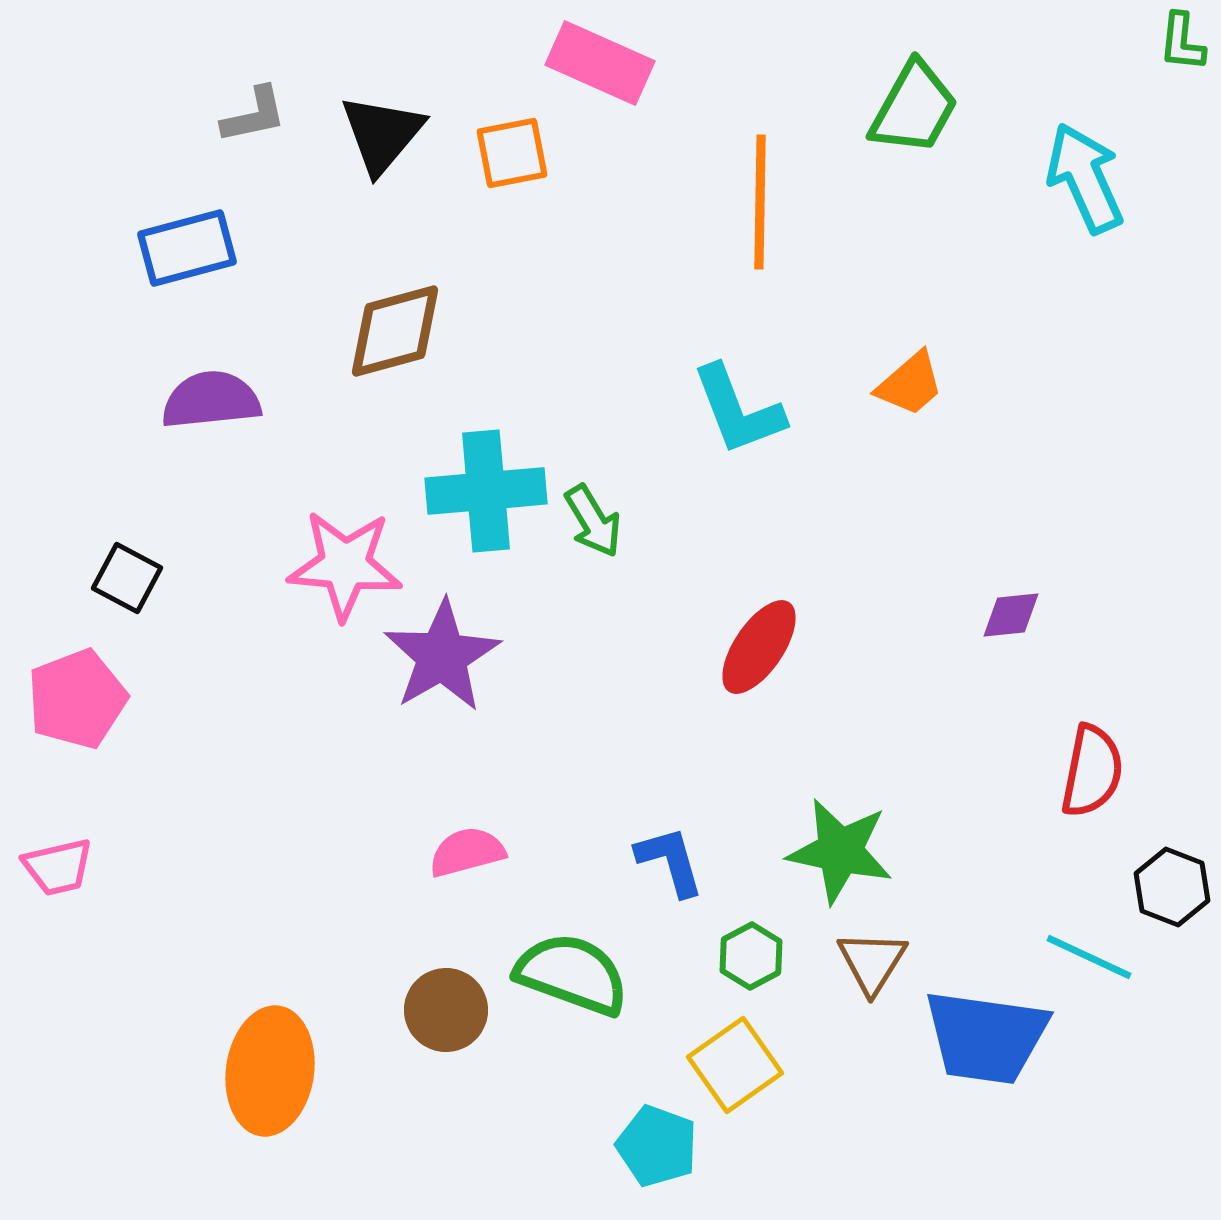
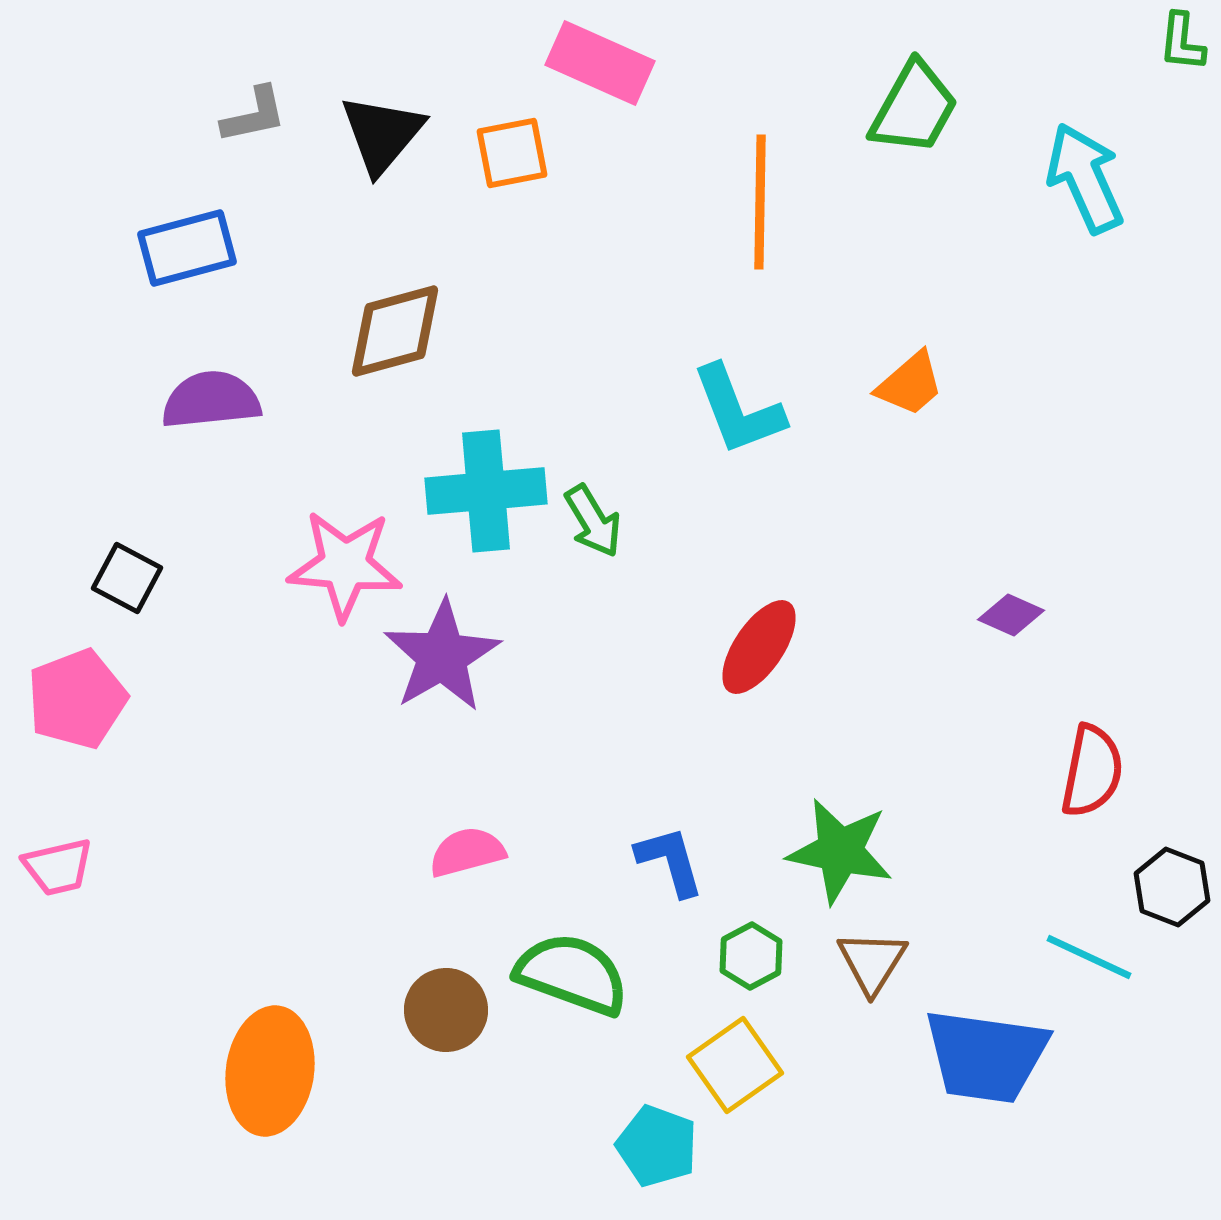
purple diamond: rotated 30 degrees clockwise
blue trapezoid: moved 19 px down
